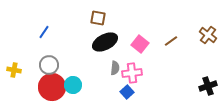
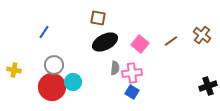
brown cross: moved 6 px left
gray circle: moved 5 px right
cyan circle: moved 3 px up
blue square: moved 5 px right; rotated 16 degrees counterclockwise
